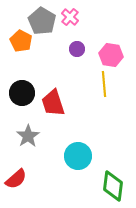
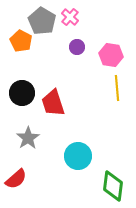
purple circle: moved 2 px up
yellow line: moved 13 px right, 4 px down
gray star: moved 2 px down
